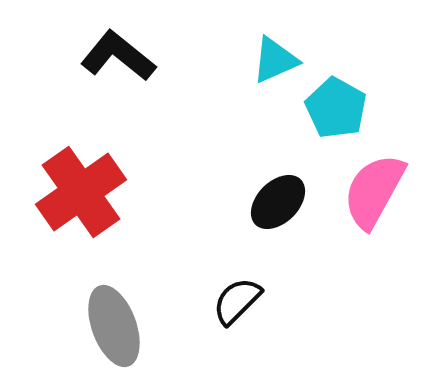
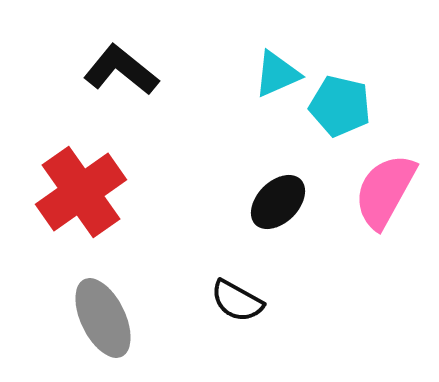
black L-shape: moved 3 px right, 14 px down
cyan triangle: moved 2 px right, 14 px down
cyan pentagon: moved 4 px right, 2 px up; rotated 16 degrees counterclockwise
pink semicircle: moved 11 px right
black semicircle: rotated 106 degrees counterclockwise
gray ellipse: moved 11 px left, 8 px up; rotated 6 degrees counterclockwise
